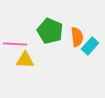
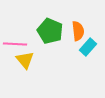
orange semicircle: moved 1 px right, 6 px up
cyan rectangle: moved 2 px left, 1 px down
yellow triangle: rotated 48 degrees clockwise
